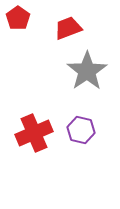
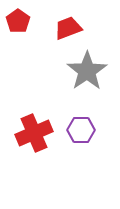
red pentagon: moved 3 px down
purple hexagon: rotated 12 degrees counterclockwise
